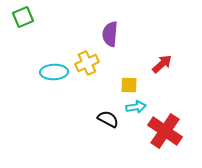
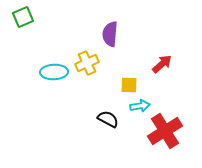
cyan arrow: moved 4 px right, 1 px up
red cross: rotated 24 degrees clockwise
